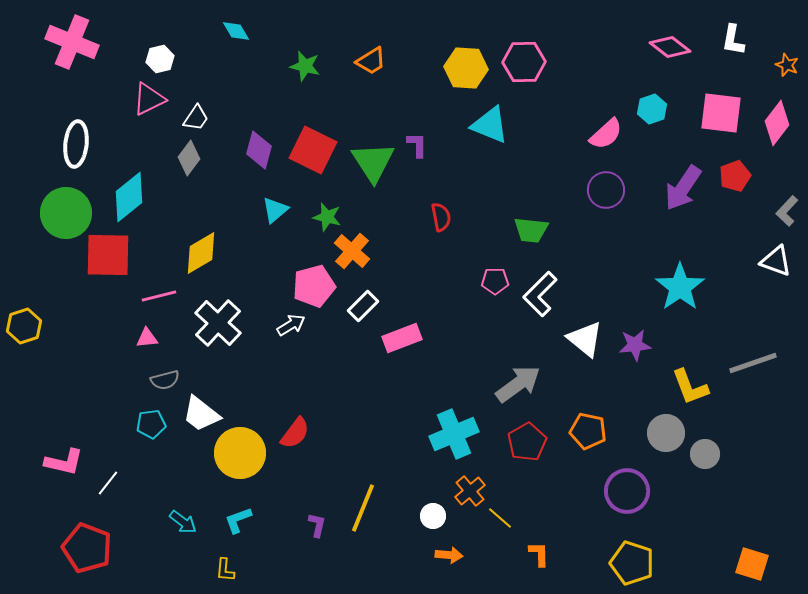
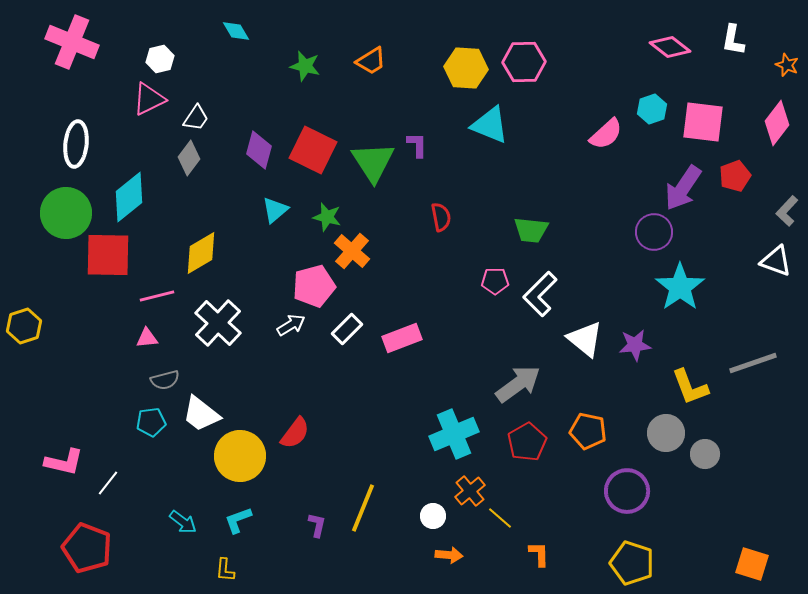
pink square at (721, 113): moved 18 px left, 9 px down
purple circle at (606, 190): moved 48 px right, 42 px down
pink line at (159, 296): moved 2 px left
white rectangle at (363, 306): moved 16 px left, 23 px down
cyan pentagon at (151, 424): moved 2 px up
yellow circle at (240, 453): moved 3 px down
